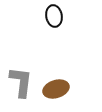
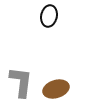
black ellipse: moved 5 px left; rotated 20 degrees clockwise
